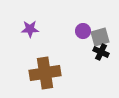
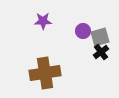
purple star: moved 13 px right, 8 px up
black cross: rotated 28 degrees clockwise
